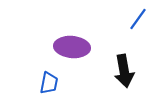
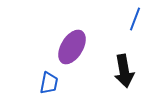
blue line: moved 3 px left; rotated 15 degrees counterclockwise
purple ellipse: rotated 64 degrees counterclockwise
